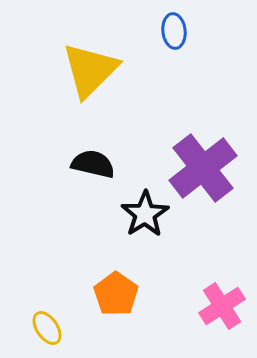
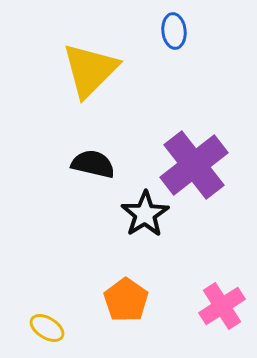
purple cross: moved 9 px left, 3 px up
orange pentagon: moved 10 px right, 6 px down
yellow ellipse: rotated 24 degrees counterclockwise
